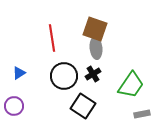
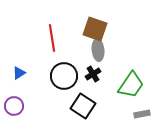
gray ellipse: moved 2 px right, 2 px down
